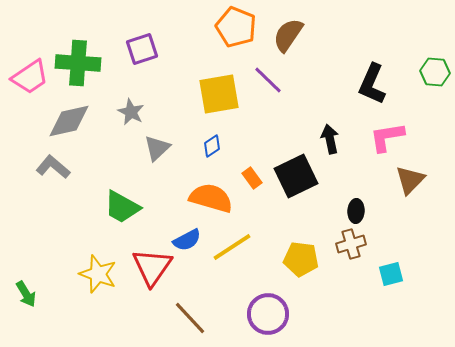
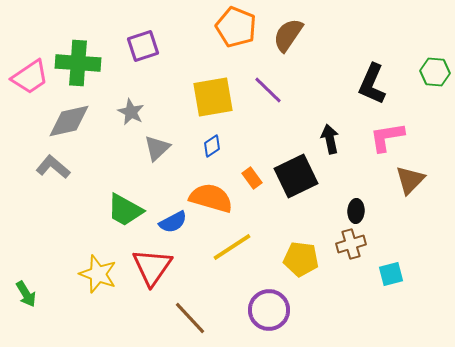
purple square: moved 1 px right, 3 px up
purple line: moved 10 px down
yellow square: moved 6 px left, 3 px down
green trapezoid: moved 3 px right, 3 px down
blue semicircle: moved 14 px left, 18 px up
purple circle: moved 1 px right, 4 px up
